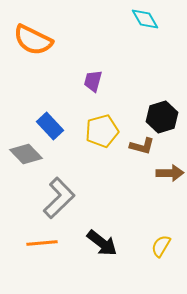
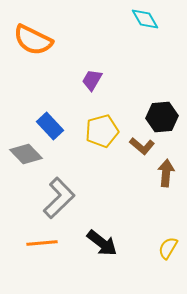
purple trapezoid: moved 1 px left, 1 px up; rotated 15 degrees clockwise
black hexagon: rotated 12 degrees clockwise
brown L-shape: rotated 25 degrees clockwise
brown arrow: moved 4 px left; rotated 84 degrees counterclockwise
yellow semicircle: moved 7 px right, 2 px down
